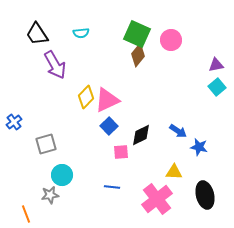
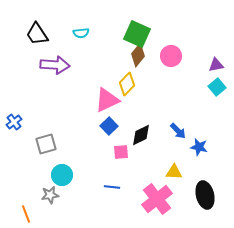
pink circle: moved 16 px down
purple arrow: rotated 56 degrees counterclockwise
yellow diamond: moved 41 px right, 13 px up
blue arrow: rotated 12 degrees clockwise
